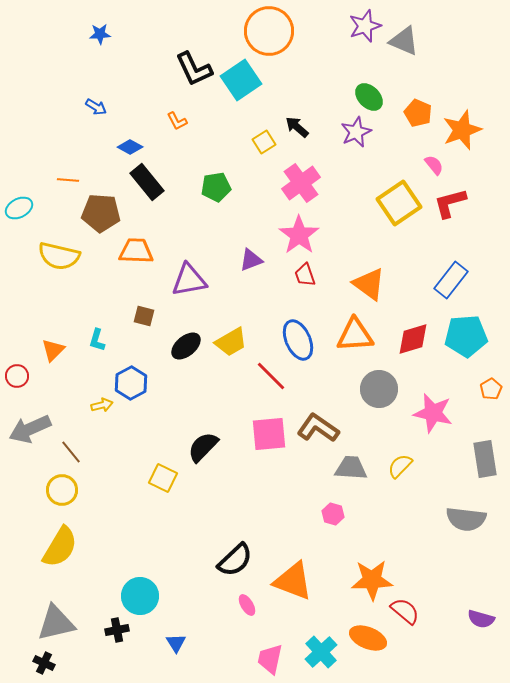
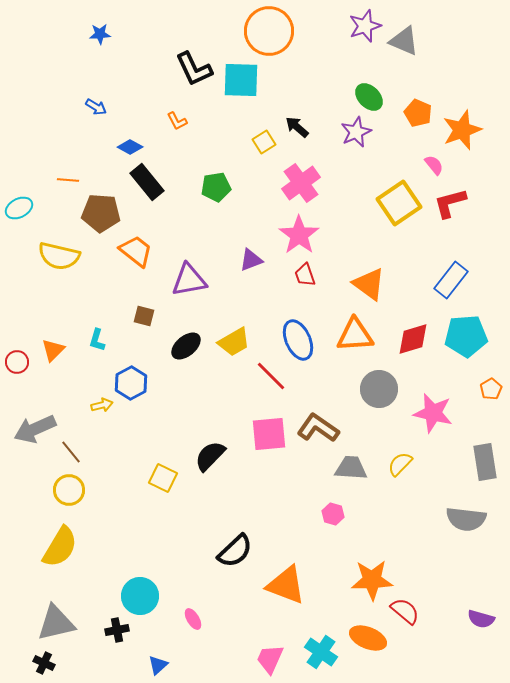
cyan square at (241, 80): rotated 36 degrees clockwise
orange trapezoid at (136, 251): rotated 36 degrees clockwise
yellow trapezoid at (231, 342): moved 3 px right
red circle at (17, 376): moved 14 px up
gray arrow at (30, 429): moved 5 px right
black semicircle at (203, 447): moved 7 px right, 9 px down
gray rectangle at (485, 459): moved 3 px down
yellow semicircle at (400, 466): moved 2 px up
yellow circle at (62, 490): moved 7 px right
black semicircle at (235, 560): moved 9 px up
orange triangle at (293, 581): moved 7 px left, 4 px down
pink ellipse at (247, 605): moved 54 px left, 14 px down
blue triangle at (176, 643): moved 18 px left, 22 px down; rotated 20 degrees clockwise
cyan cross at (321, 652): rotated 12 degrees counterclockwise
pink trapezoid at (270, 659): rotated 12 degrees clockwise
